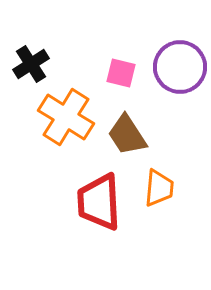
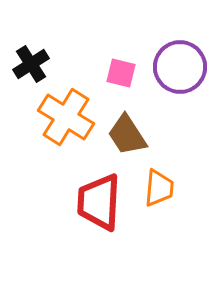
red trapezoid: rotated 6 degrees clockwise
